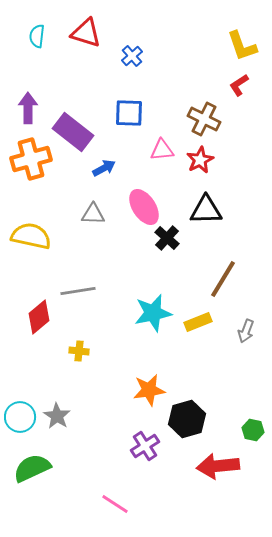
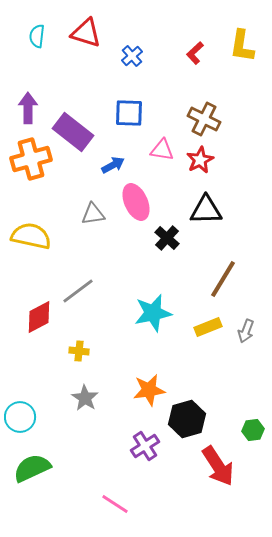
yellow L-shape: rotated 28 degrees clockwise
red L-shape: moved 44 px left, 32 px up; rotated 10 degrees counterclockwise
pink triangle: rotated 15 degrees clockwise
blue arrow: moved 9 px right, 3 px up
pink ellipse: moved 8 px left, 5 px up; rotated 9 degrees clockwise
gray triangle: rotated 10 degrees counterclockwise
gray line: rotated 28 degrees counterclockwise
red diamond: rotated 12 degrees clockwise
yellow rectangle: moved 10 px right, 5 px down
gray star: moved 28 px right, 18 px up
green hexagon: rotated 20 degrees counterclockwise
red arrow: rotated 117 degrees counterclockwise
